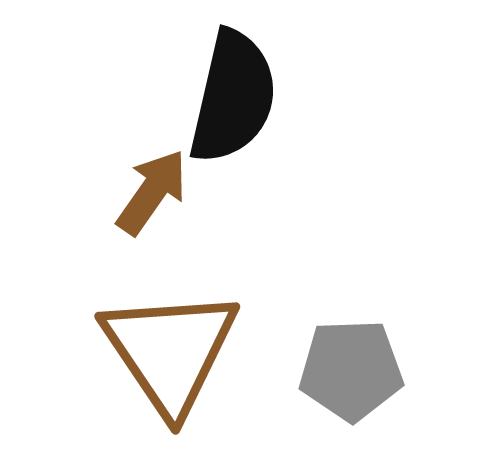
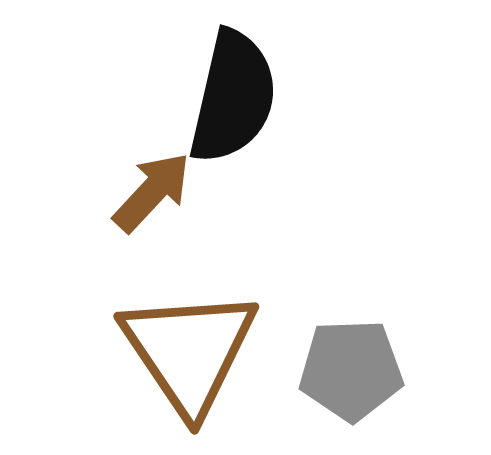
brown arrow: rotated 8 degrees clockwise
brown triangle: moved 19 px right
